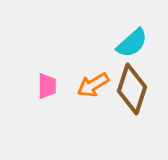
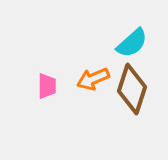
orange arrow: moved 6 px up; rotated 8 degrees clockwise
